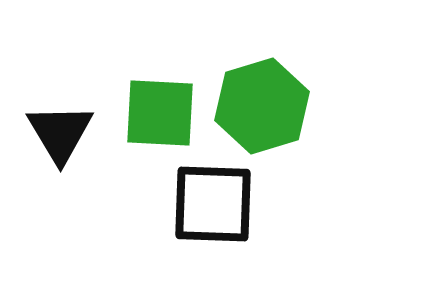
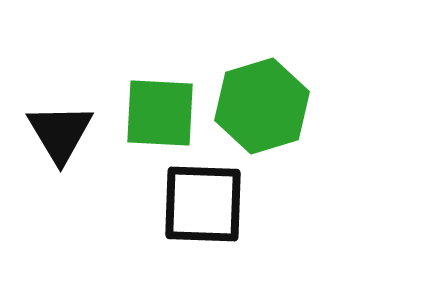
black square: moved 10 px left
